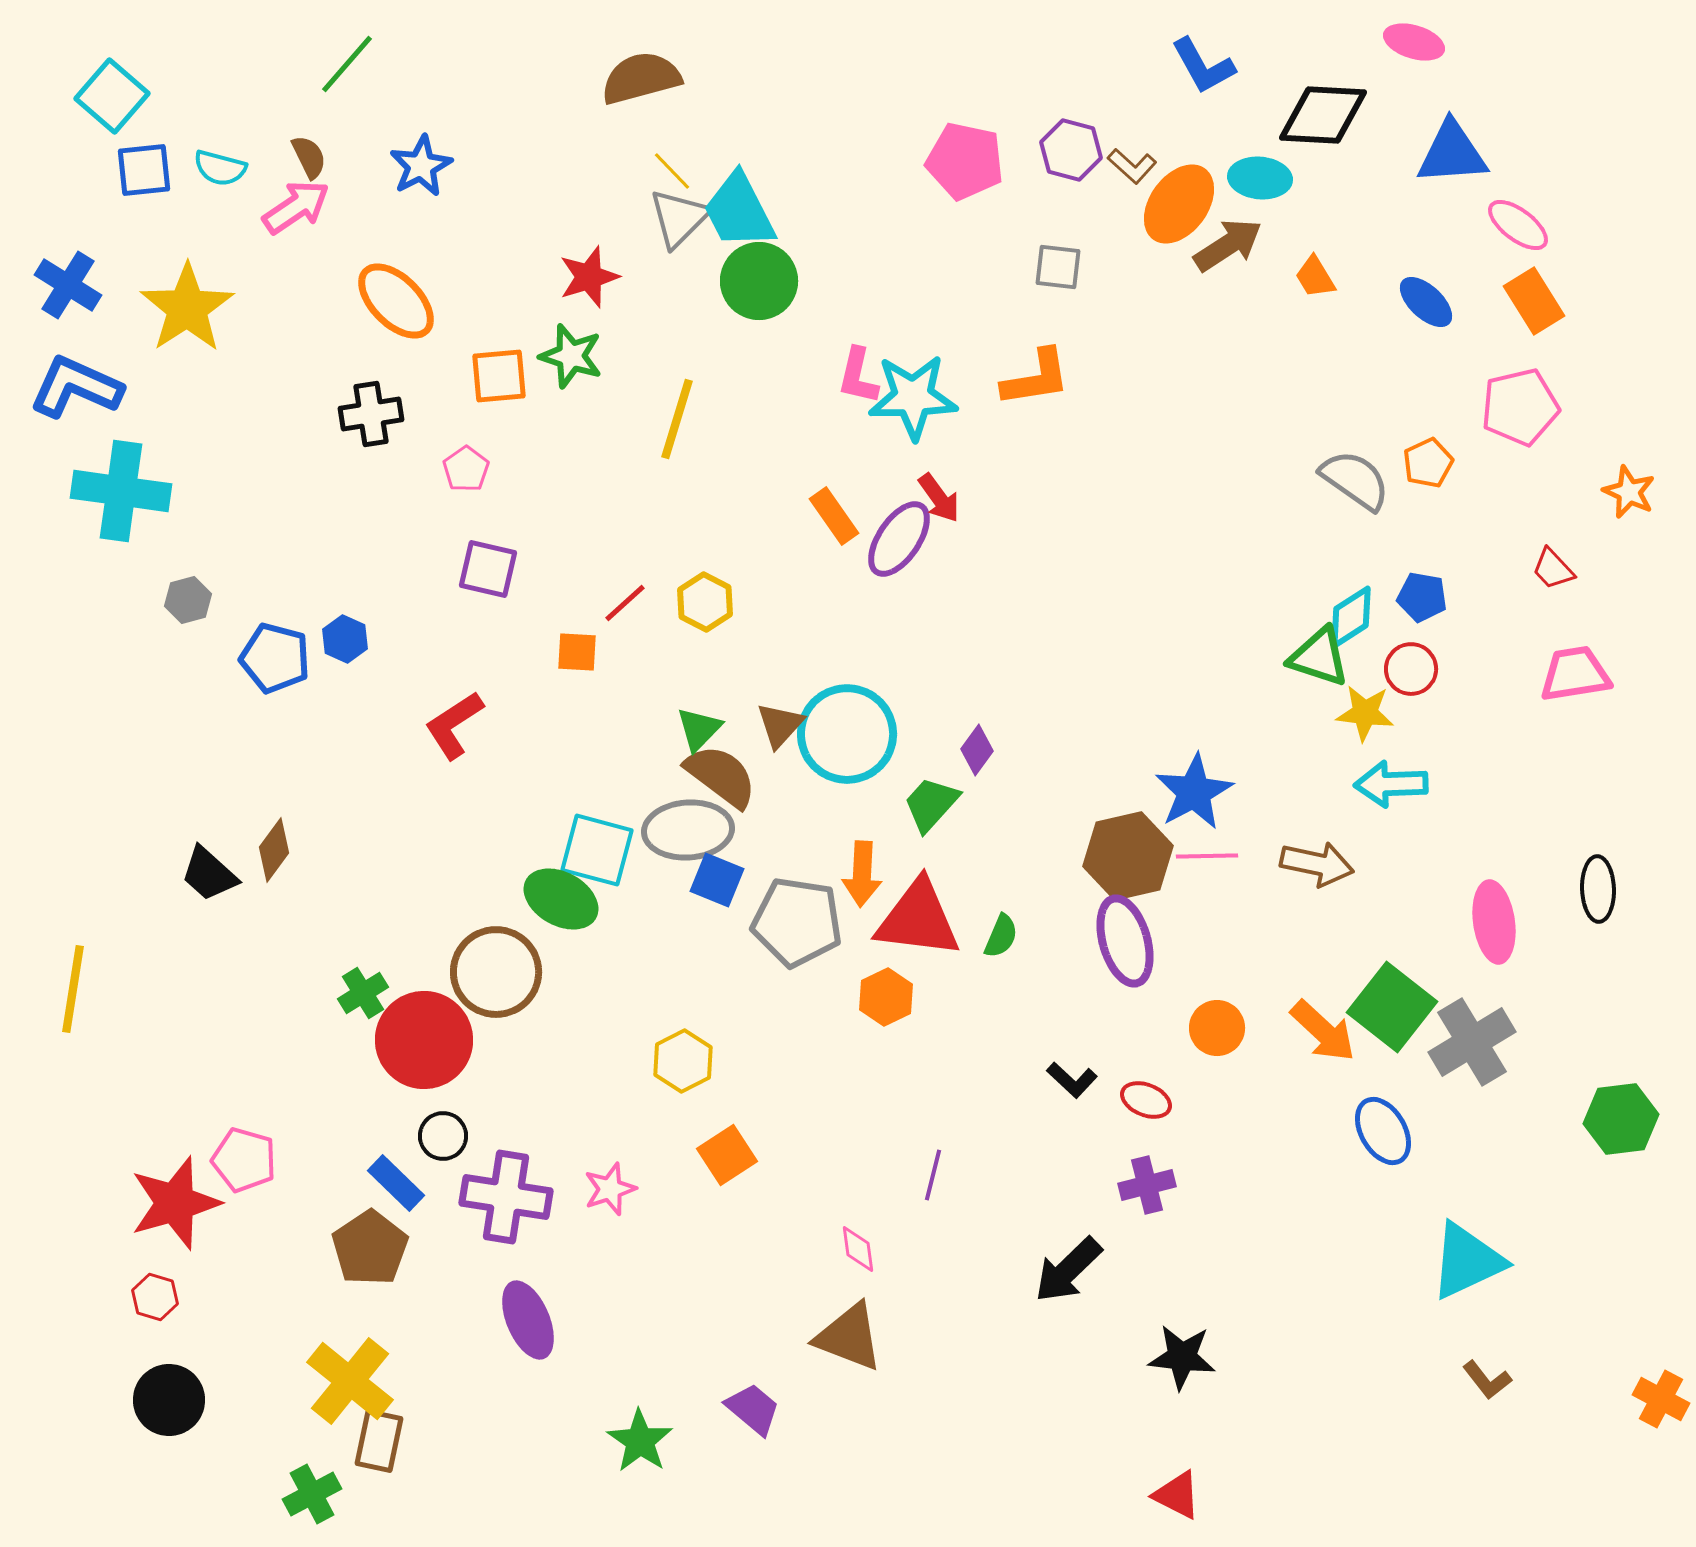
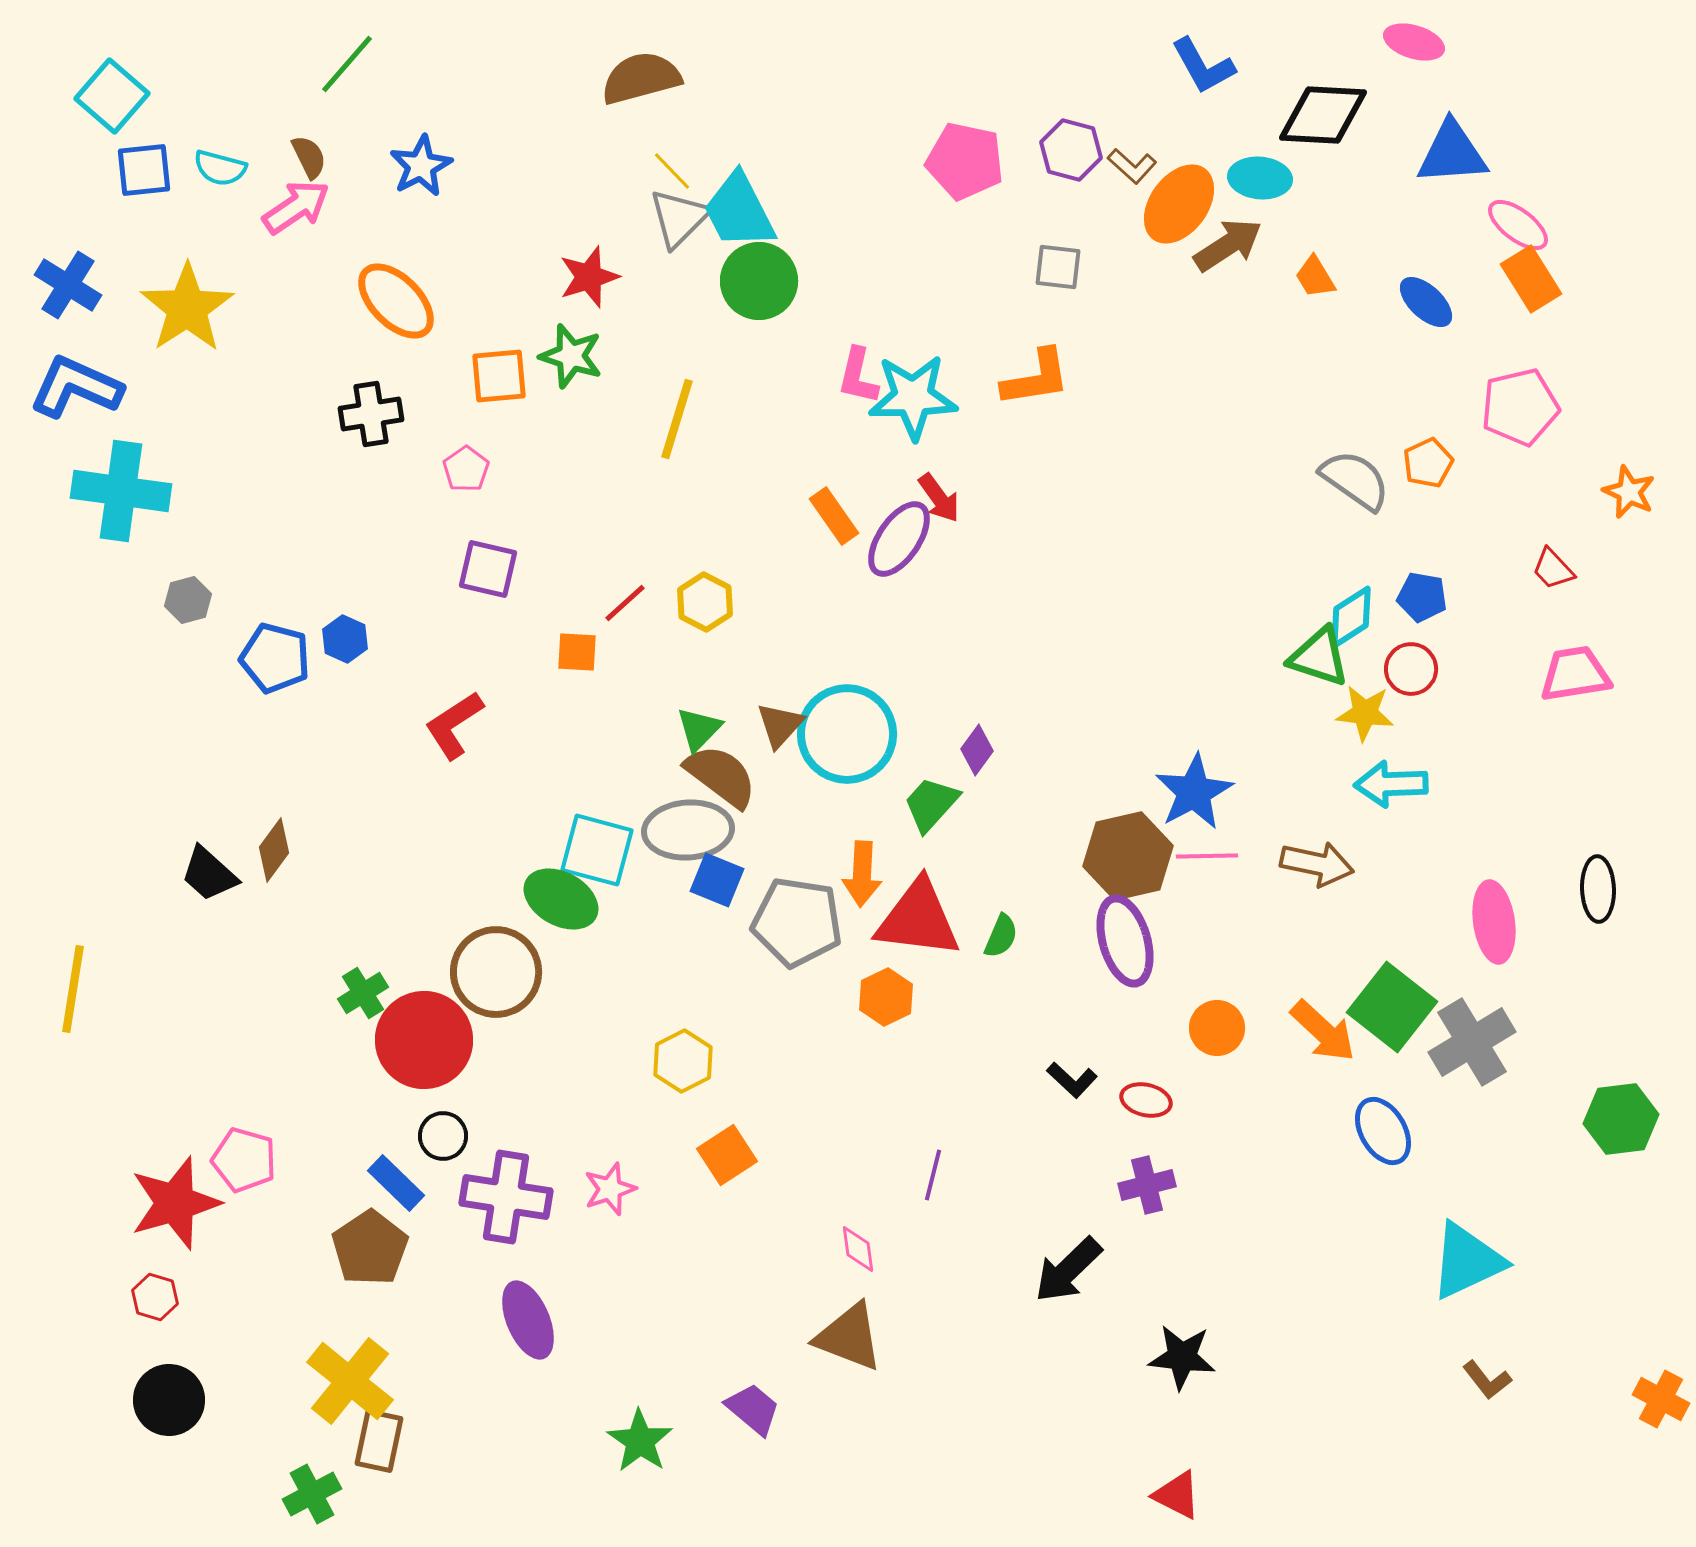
orange rectangle at (1534, 301): moved 3 px left, 22 px up
red ellipse at (1146, 1100): rotated 9 degrees counterclockwise
